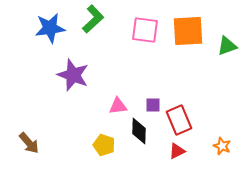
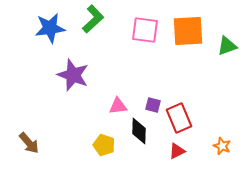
purple square: rotated 14 degrees clockwise
red rectangle: moved 2 px up
